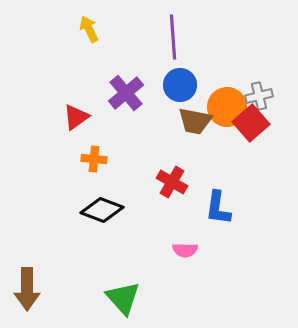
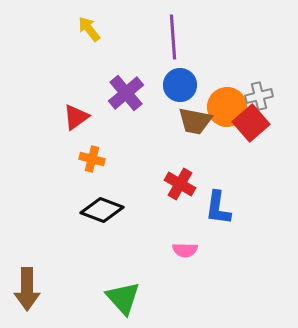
yellow arrow: rotated 12 degrees counterclockwise
orange cross: moved 2 px left; rotated 10 degrees clockwise
red cross: moved 8 px right, 2 px down
